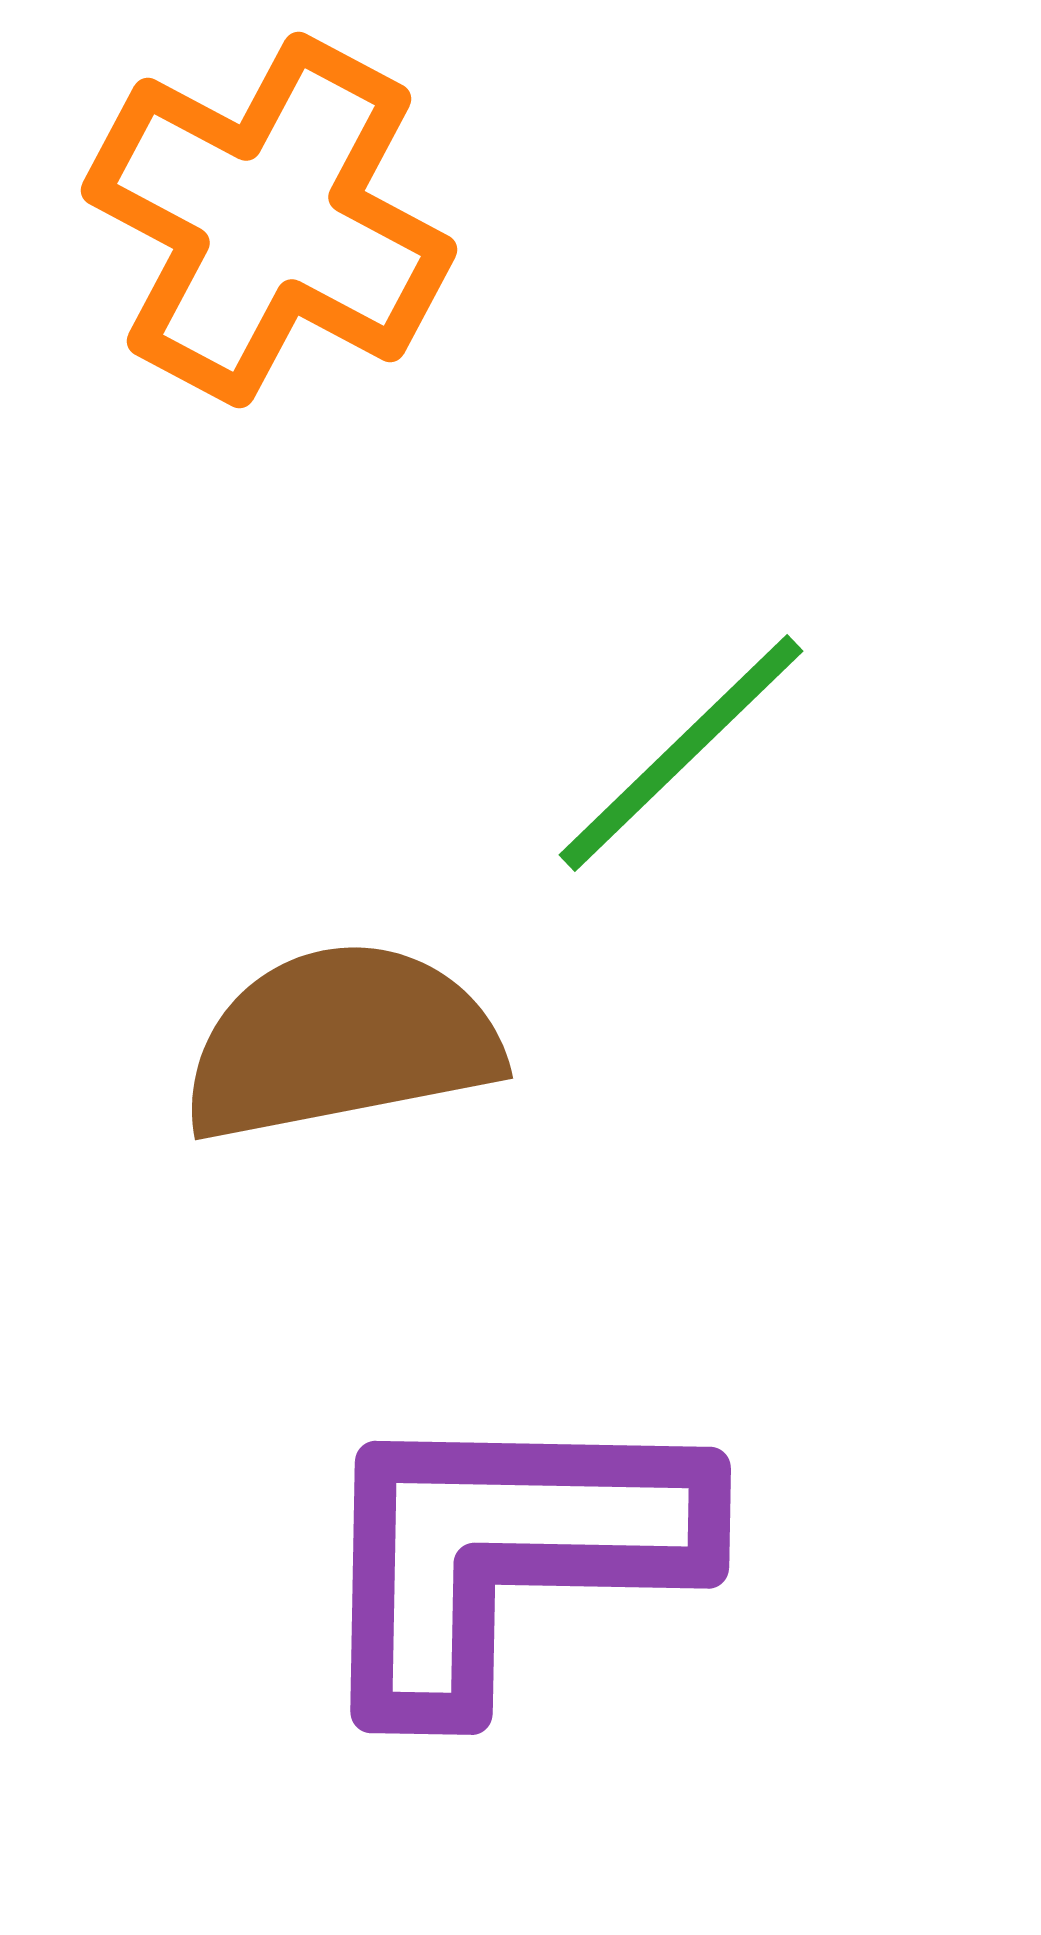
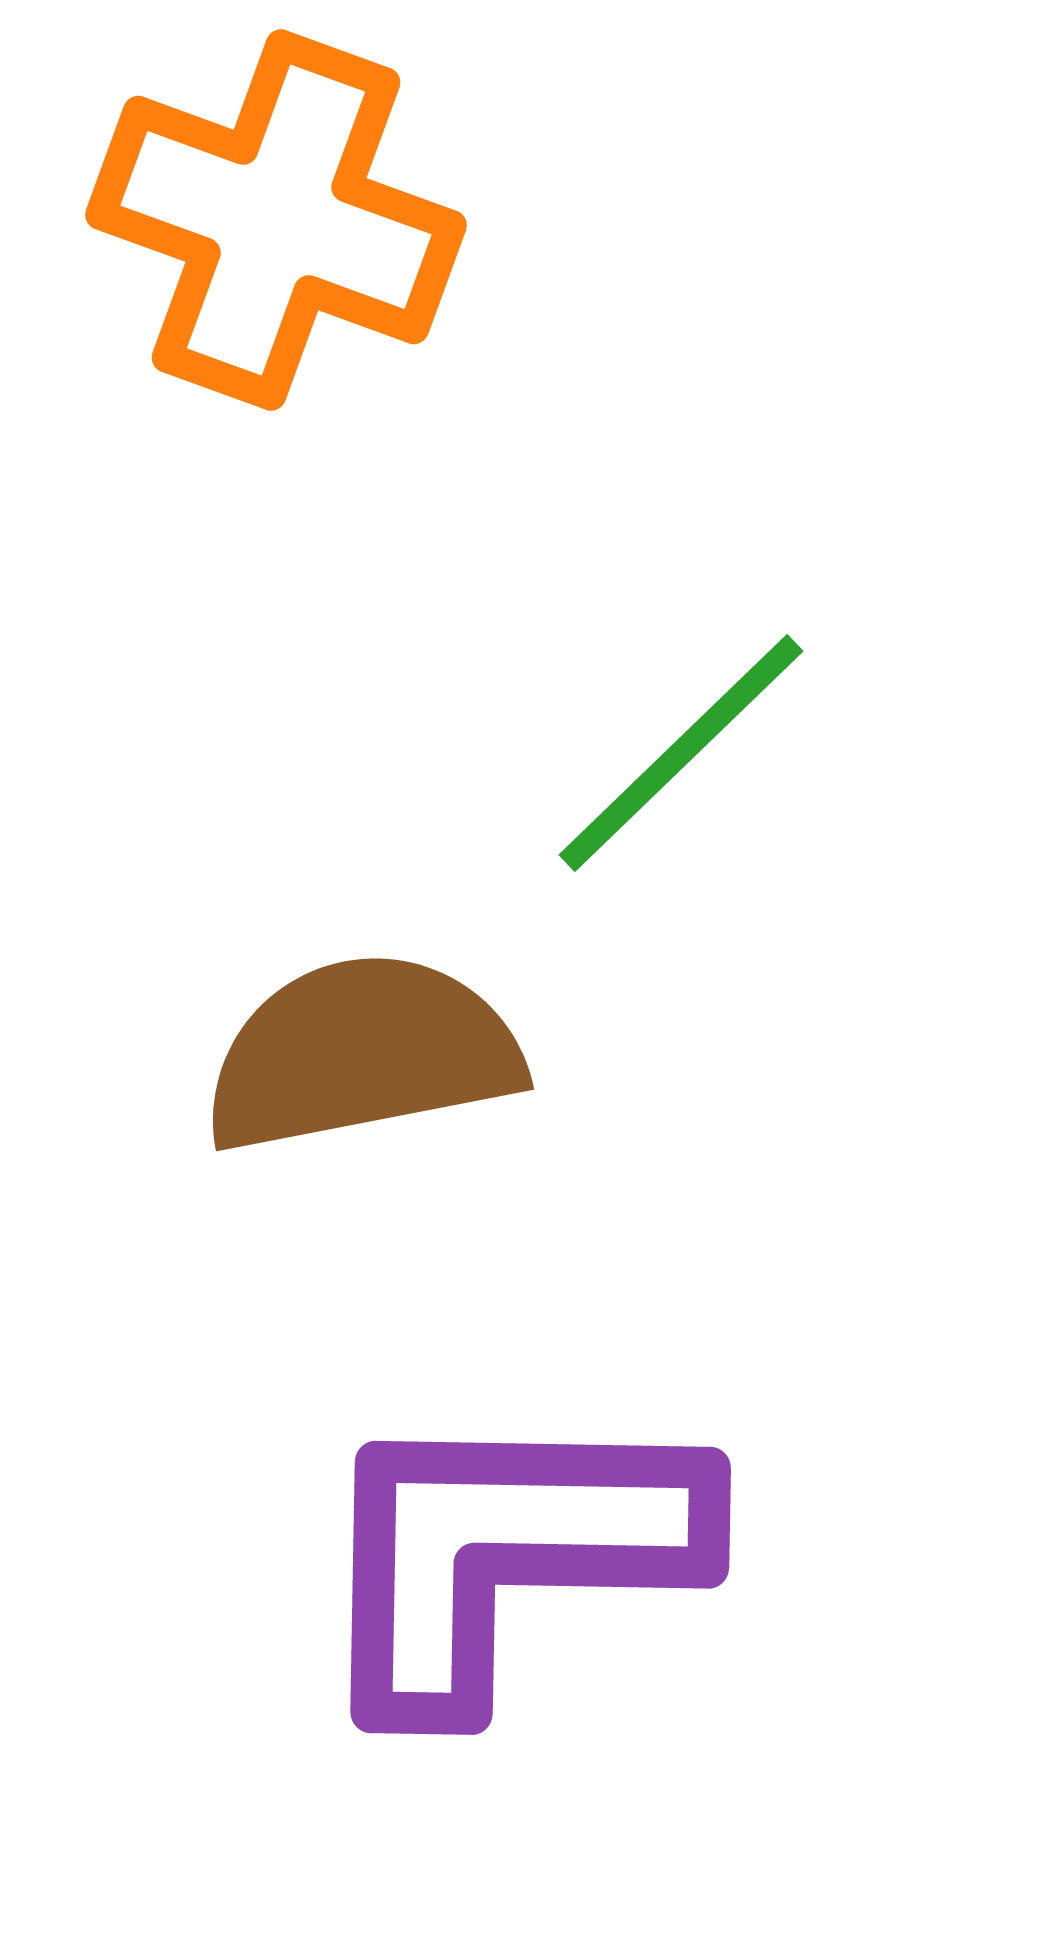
orange cross: moved 7 px right; rotated 8 degrees counterclockwise
brown semicircle: moved 21 px right, 11 px down
